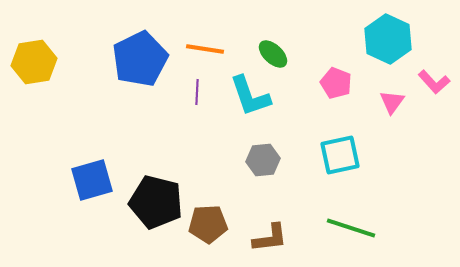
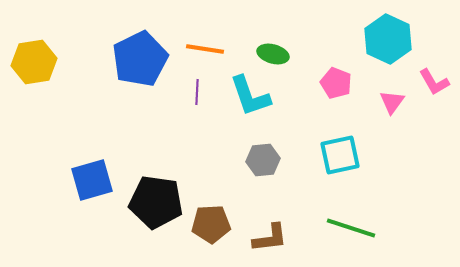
green ellipse: rotated 28 degrees counterclockwise
pink L-shape: rotated 12 degrees clockwise
black pentagon: rotated 6 degrees counterclockwise
brown pentagon: moved 3 px right
